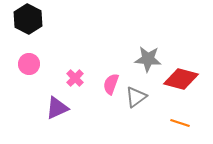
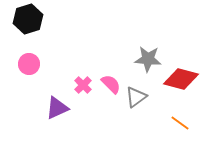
black hexagon: rotated 16 degrees clockwise
pink cross: moved 8 px right, 7 px down
pink semicircle: rotated 115 degrees clockwise
orange line: rotated 18 degrees clockwise
